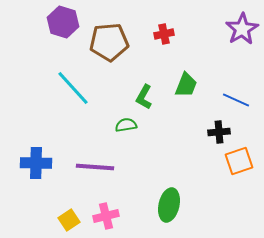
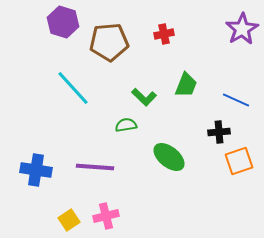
green L-shape: rotated 75 degrees counterclockwise
blue cross: moved 7 px down; rotated 8 degrees clockwise
green ellipse: moved 48 px up; rotated 64 degrees counterclockwise
